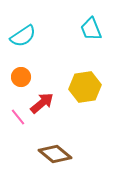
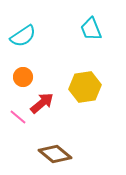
orange circle: moved 2 px right
pink line: rotated 12 degrees counterclockwise
